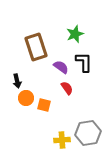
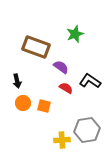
brown rectangle: rotated 52 degrees counterclockwise
black L-shape: moved 6 px right, 19 px down; rotated 55 degrees counterclockwise
red semicircle: moved 1 px left; rotated 24 degrees counterclockwise
orange circle: moved 3 px left, 5 px down
orange square: moved 1 px down
gray hexagon: moved 1 px left, 3 px up
